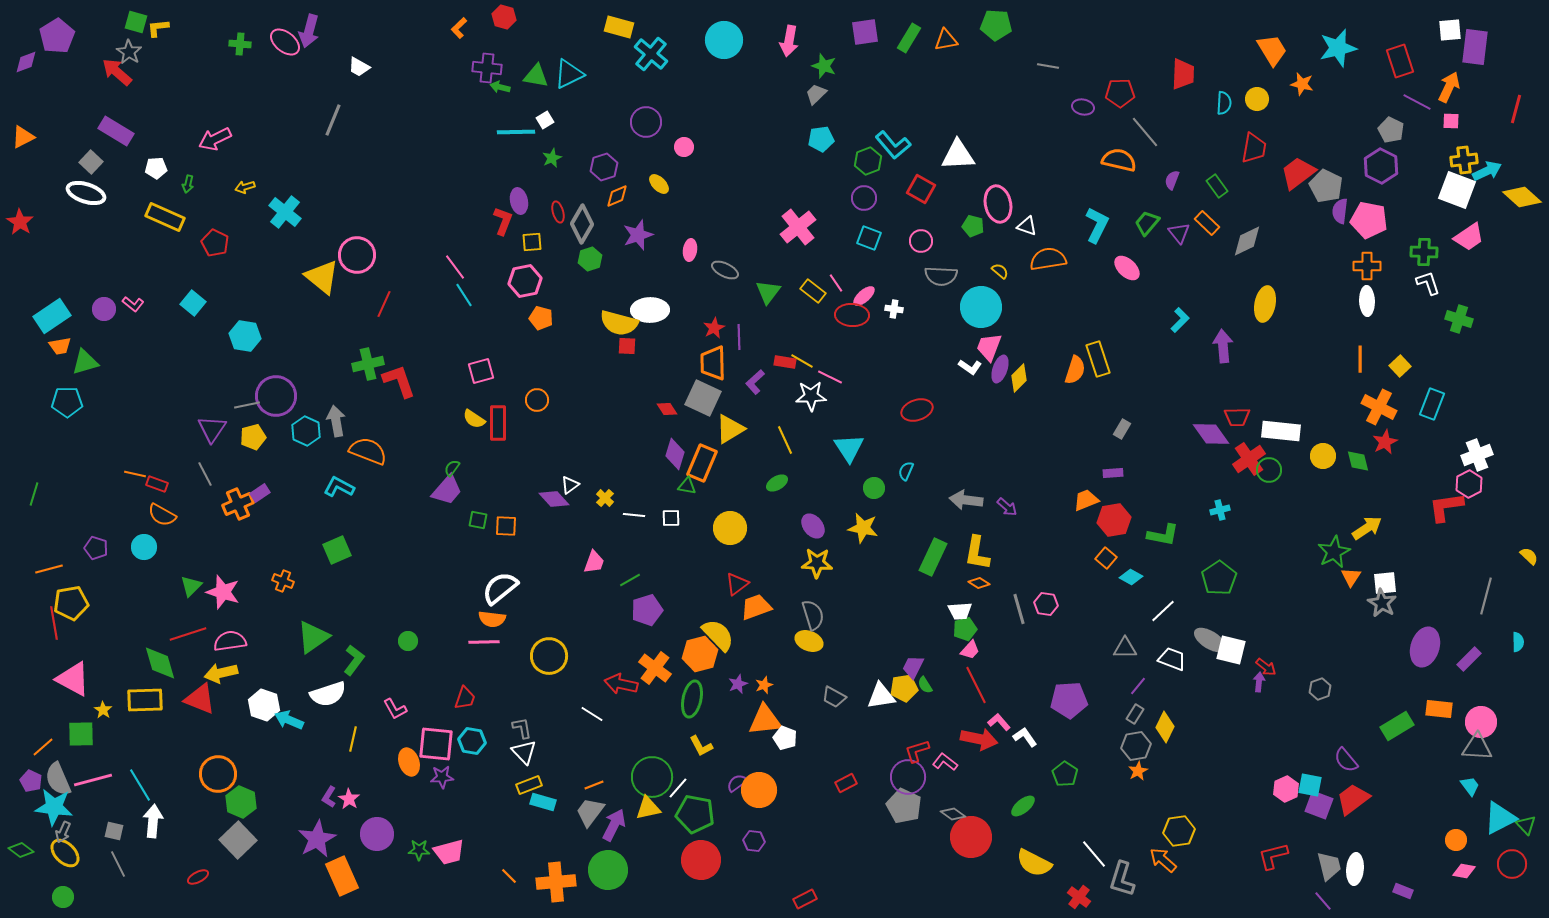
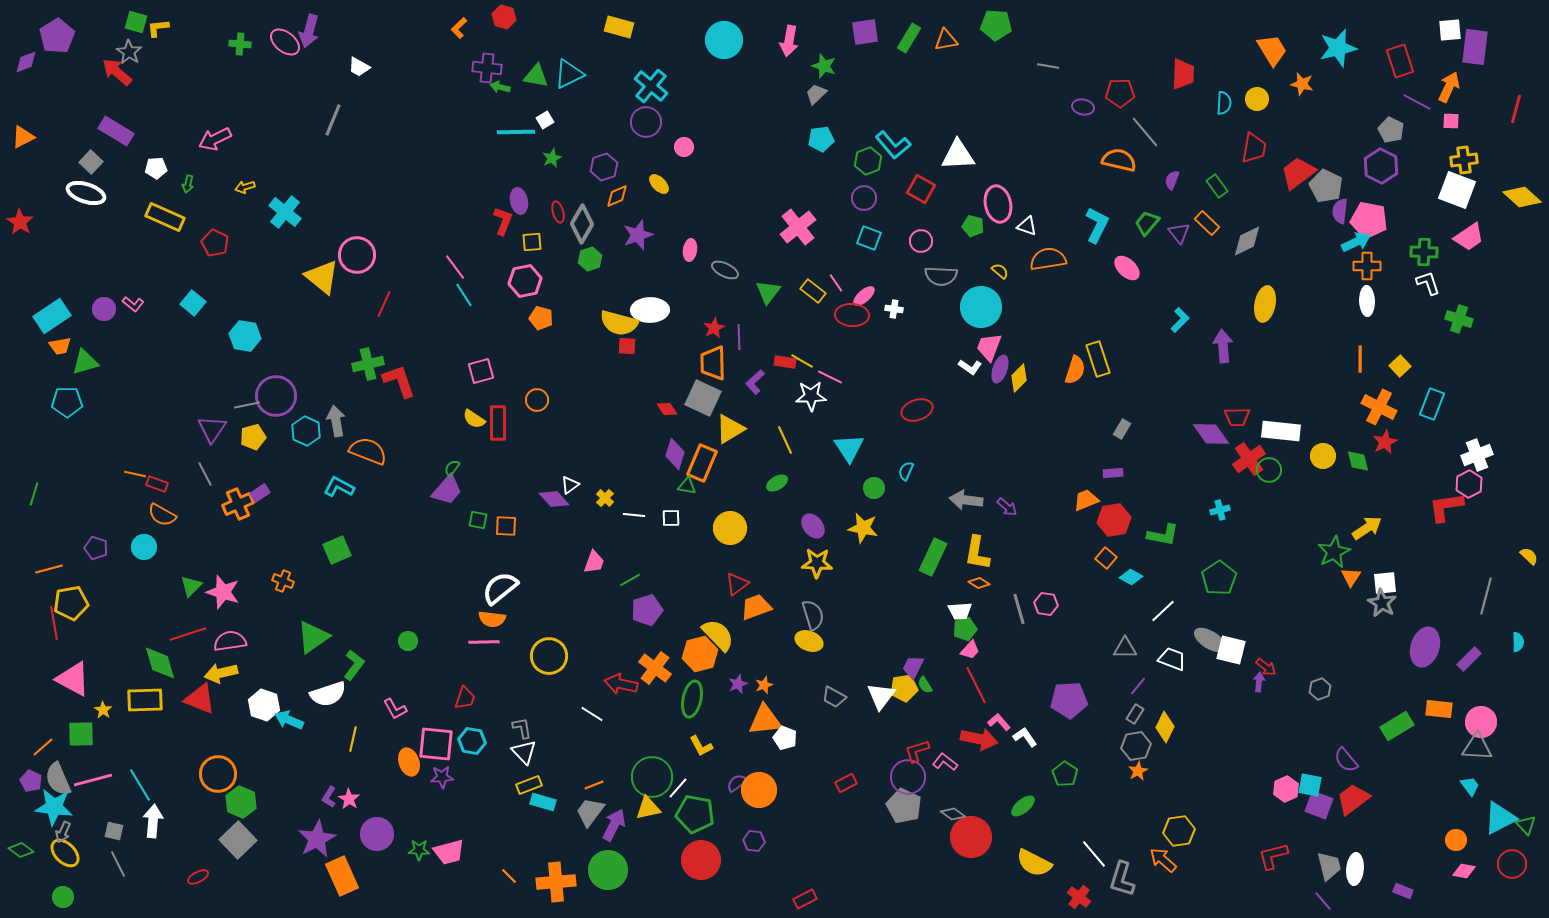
cyan cross at (651, 54): moved 32 px down
cyan arrow at (1487, 171): moved 131 px left, 71 px down
green L-shape at (354, 660): moved 5 px down
white triangle at (881, 696): rotated 44 degrees counterclockwise
